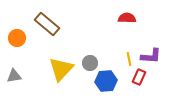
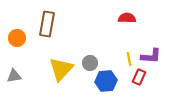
brown rectangle: rotated 60 degrees clockwise
